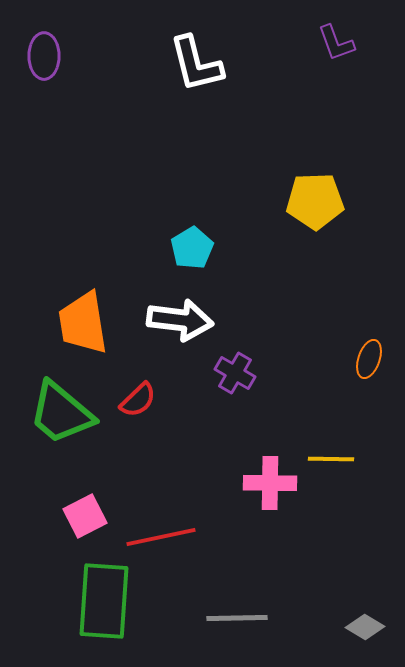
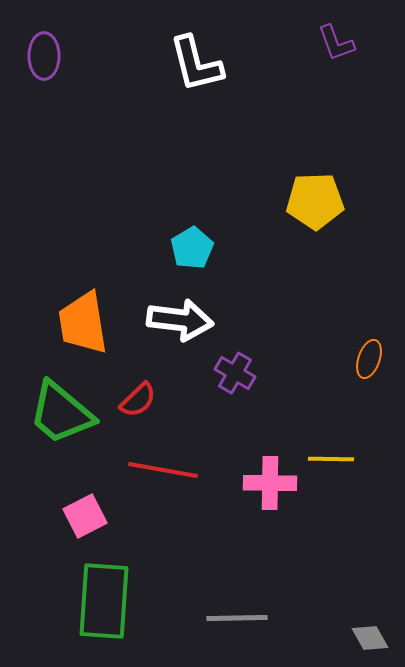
red line: moved 2 px right, 67 px up; rotated 22 degrees clockwise
gray diamond: moved 5 px right, 11 px down; rotated 30 degrees clockwise
